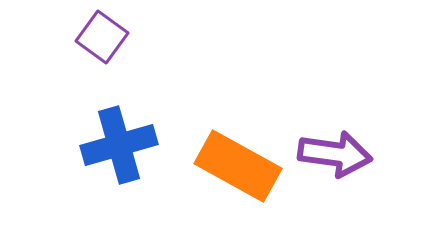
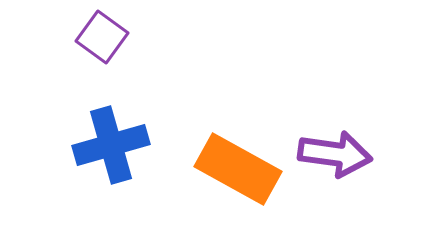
blue cross: moved 8 px left
orange rectangle: moved 3 px down
